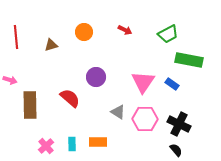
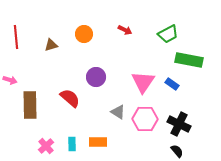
orange circle: moved 2 px down
black semicircle: moved 1 px right, 1 px down
